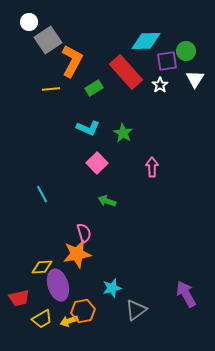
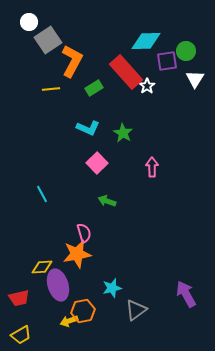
white star: moved 13 px left, 1 px down
yellow trapezoid: moved 21 px left, 16 px down
